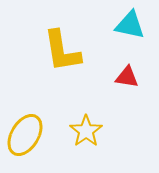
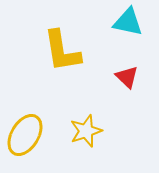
cyan triangle: moved 2 px left, 3 px up
red triangle: rotated 35 degrees clockwise
yellow star: rotated 16 degrees clockwise
